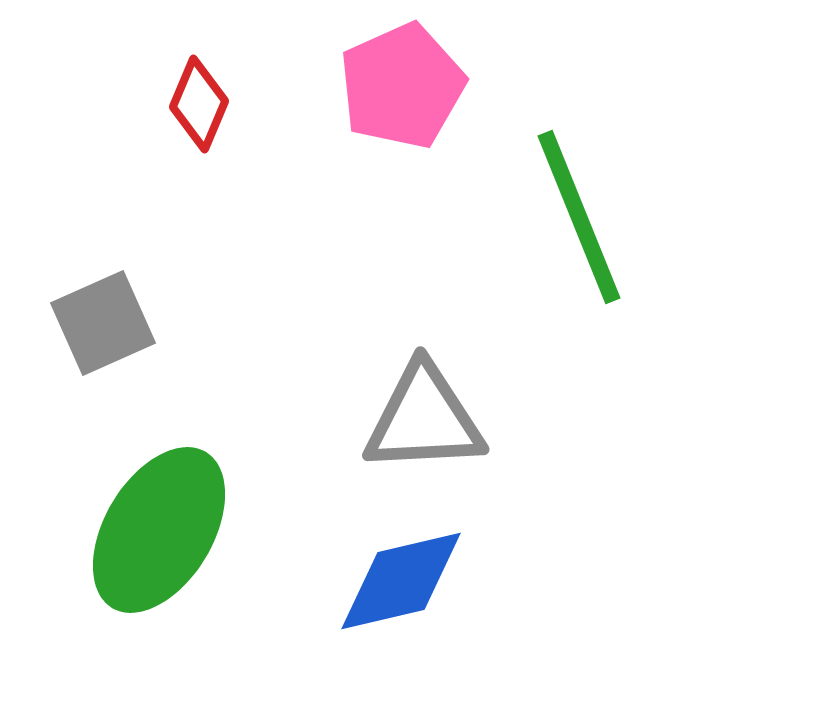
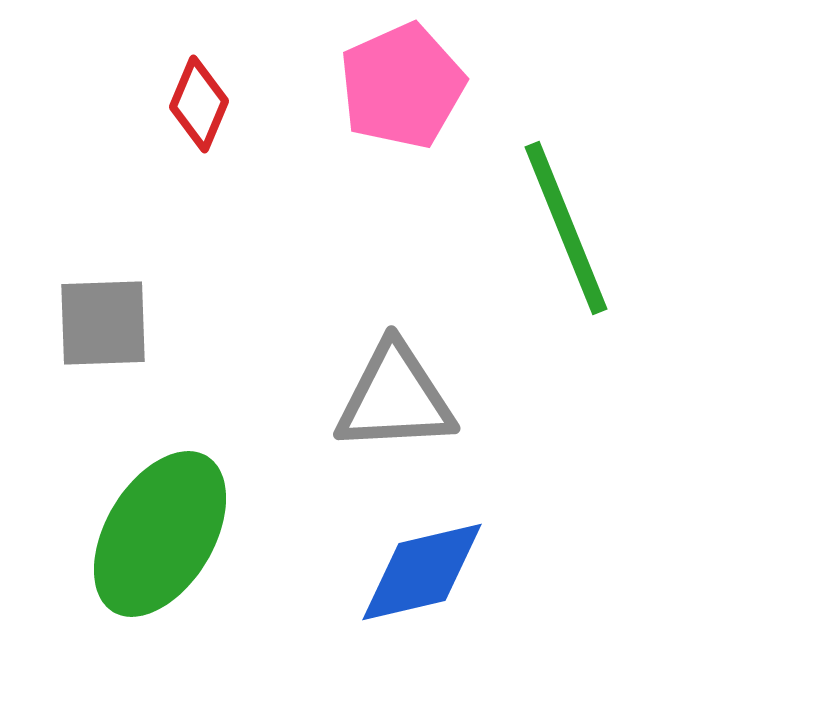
green line: moved 13 px left, 11 px down
gray square: rotated 22 degrees clockwise
gray triangle: moved 29 px left, 21 px up
green ellipse: moved 1 px right, 4 px down
blue diamond: moved 21 px right, 9 px up
